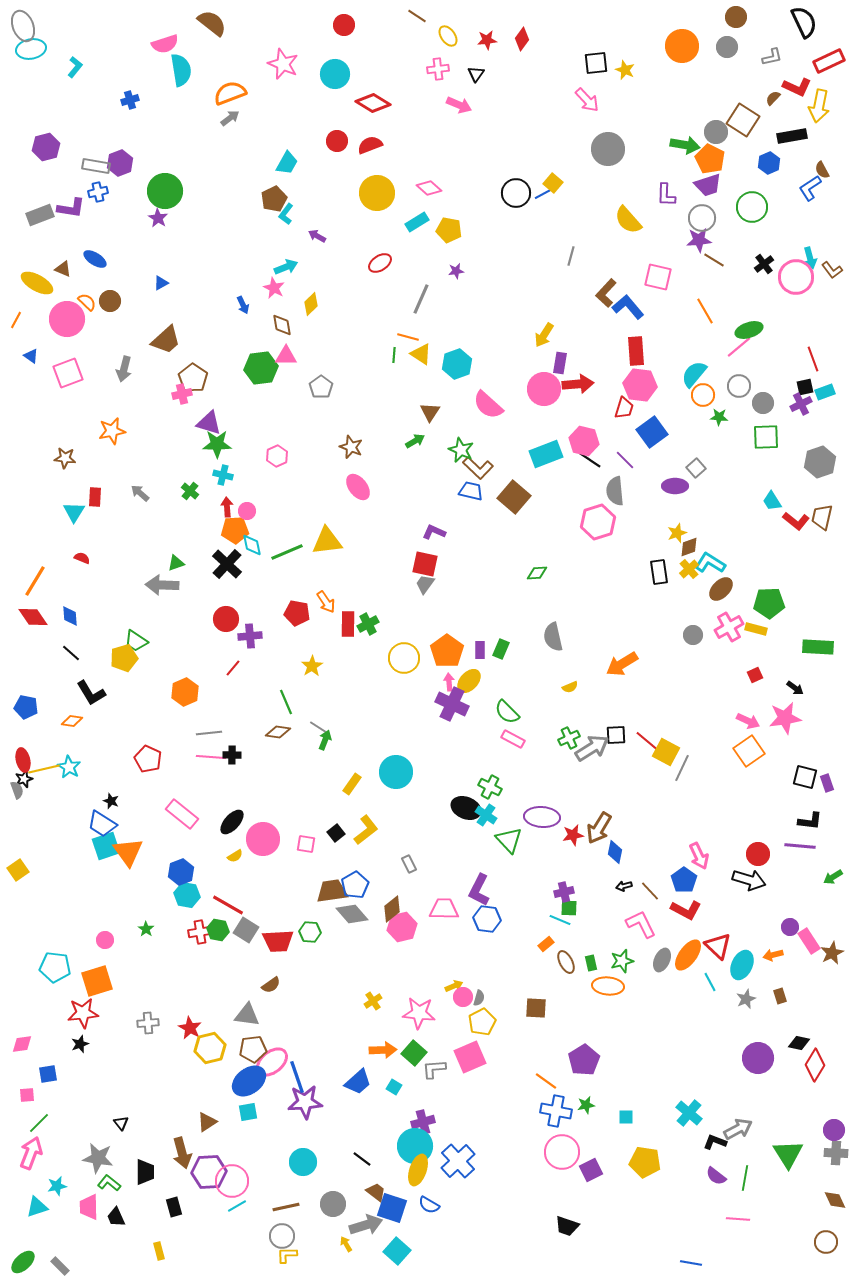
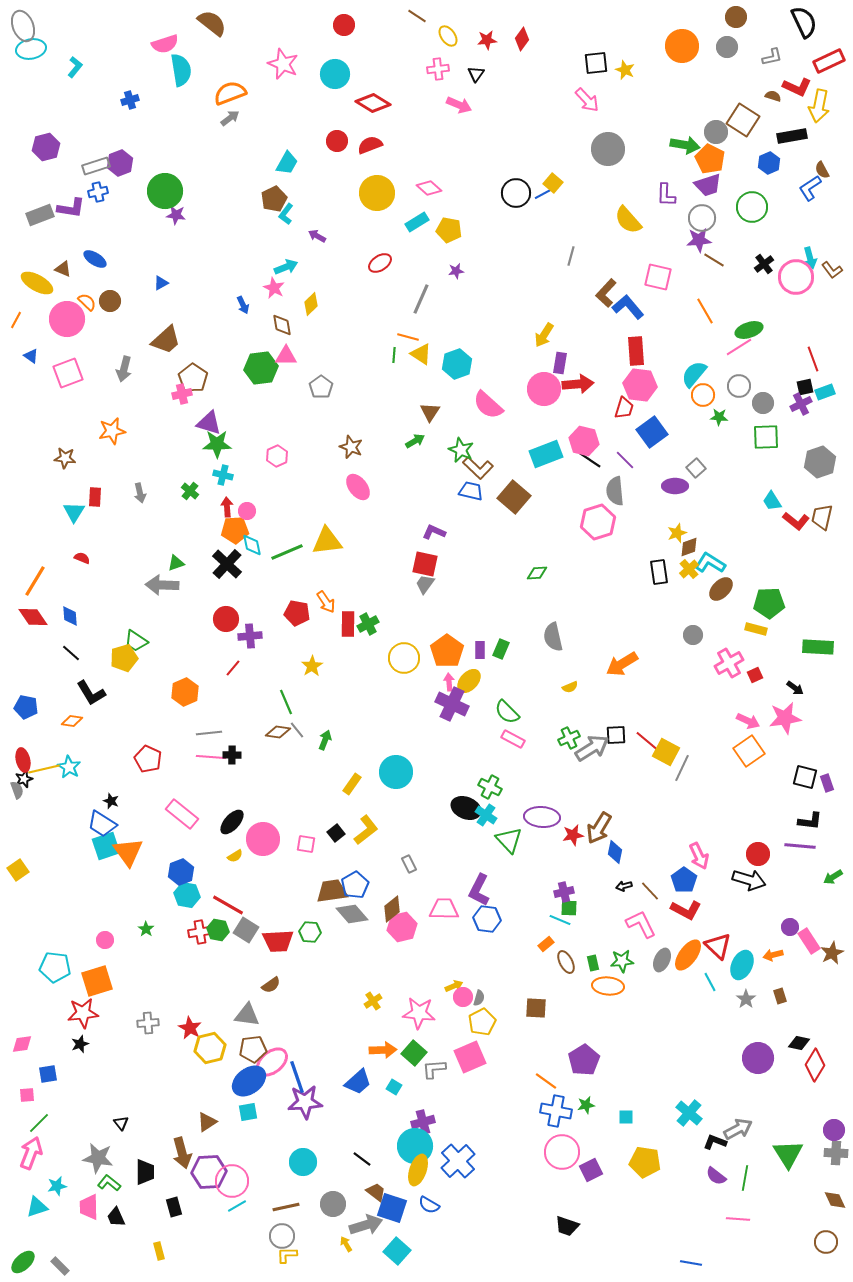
brown semicircle at (773, 98): moved 2 px up; rotated 63 degrees clockwise
gray rectangle at (96, 166): rotated 28 degrees counterclockwise
purple star at (158, 218): moved 18 px right, 3 px up; rotated 24 degrees counterclockwise
pink line at (739, 347): rotated 8 degrees clockwise
gray arrow at (140, 493): rotated 144 degrees counterclockwise
pink cross at (729, 627): moved 36 px down
gray line at (318, 727): moved 21 px left, 3 px down; rotated 18 degrees clockwise
green star at (622, 961): rotated 10 degrees clockwise
green rectangle at (591, 963): moved 2 px right
gray star at (746, 999): rotated 12 degrees counterclockwise
